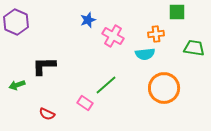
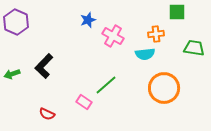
black L-shape: rotated 45 degrees counterclockwise
green arrow: moved 5 px left, 11 px up
pink rectangle: moved 1 px left, 1 px up
